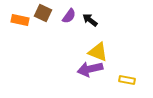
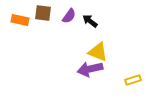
brown square: rotated 18 degrees counterclockwise
black arrow: moved 1 px down
yellow rectangle: moved 6 px right; rotated 28 degrees counterclockwise
